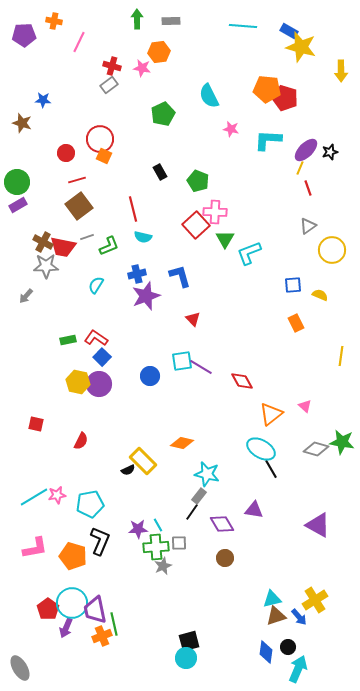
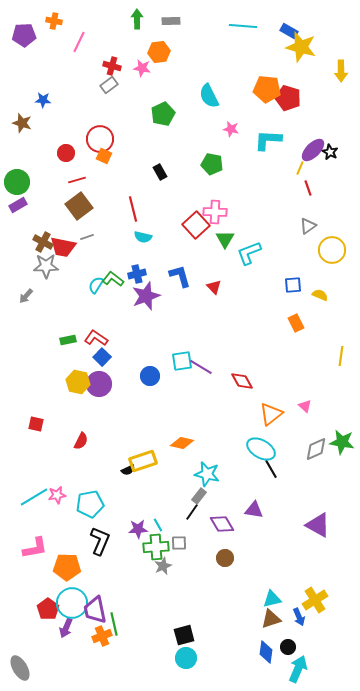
red pentagon at (285, 98): moved 3 px right
purple ellipse at (306, 150): moved 7 px right
black star at (330, 152): rotated 28 degrees counterclockwise
green pentagon at (198, 181): moved 14 px right, 17 px up; rotated 10 degrees counterclockwise
green L-shape at (109, 246): moved 4 px right, 33 px down; rotated 120 degrees counterclockwise
red triangle at (193, 319): moved 21 px right, 32 px up
gray diamond at (316, 449): rotated 40 degrees counterclockwise
yellow rectangle at (143, 461): rotated 64 degrees counterclockwise
orange pentagon at (73, 556): moved 6 px left, 11 px down; rotated 16 degrees counterclockwise
brown triangle at (276, 616): moved 5 px left, 3 px down
blue arrow at (299, 617): rotated 18 degrees clockwise
black square at (189, 641): moved 5 px left, 6 px up
